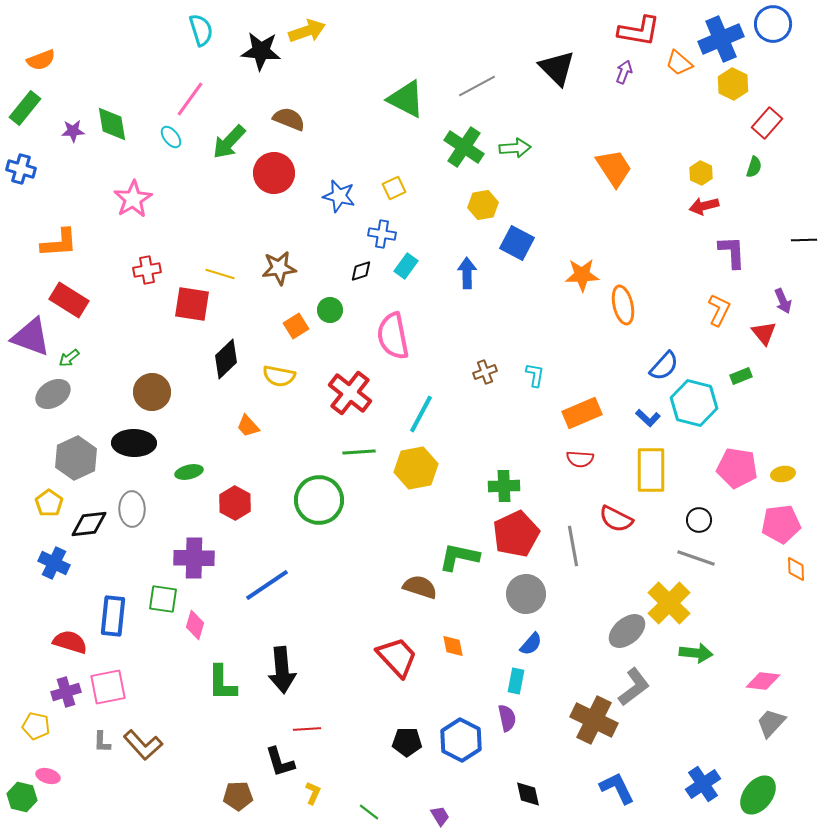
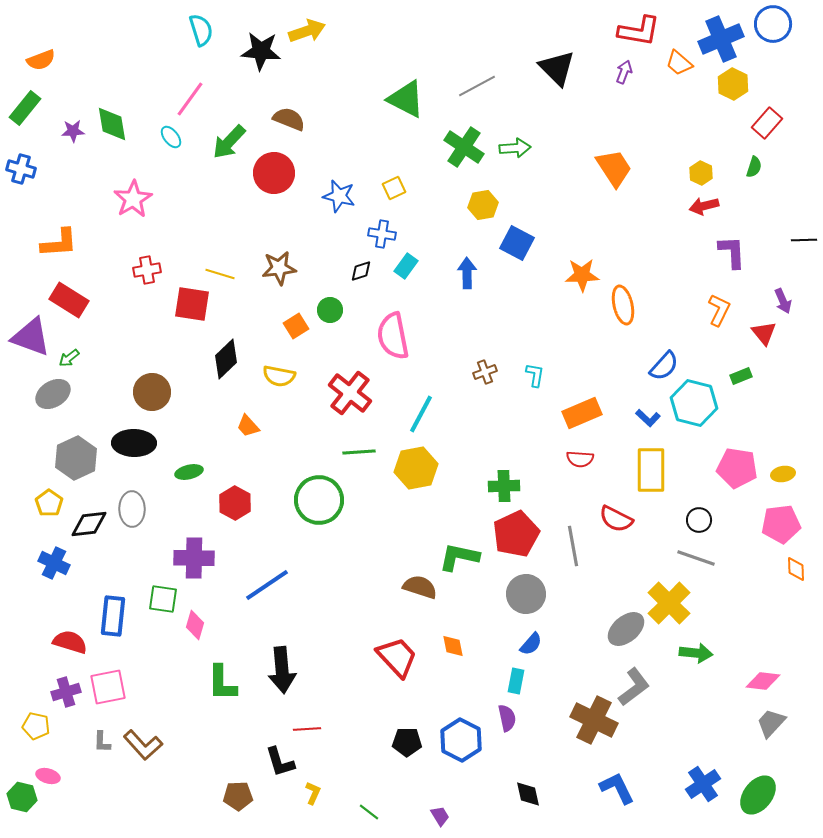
gray ellipse at (627, 631): moved 1 px left, 2 px up
